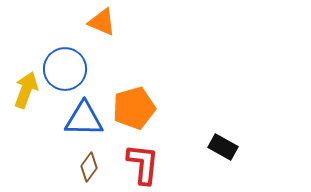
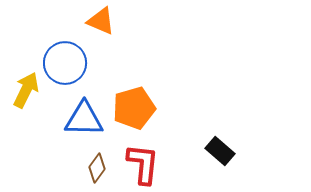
orange triangle: moved 1 px left, 1 px up
blue circle: moved 6 px up
yellow arrow: rotated 6 degrees clockwise
black rectangle: moved 3 px left, 4 px down; rotated 12 degrees clockwise
brown diamond: moved 8 px right, 1 px down
